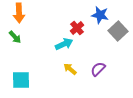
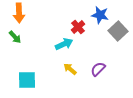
red cross: moved 1 px right, 1 px up
cyan square: moved 6 px right
